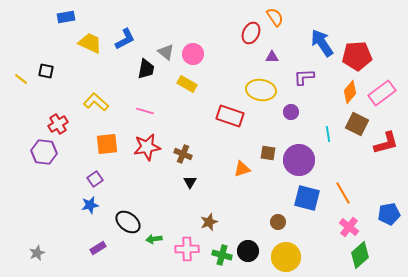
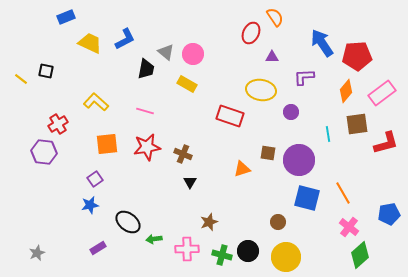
blue rectangle at (66, 17): rotated 12 degrees counterclockwise
orange diamond at (350, 92): moved 4 px left, 1 px up
brown square at (357, 124): rotated 35 degrees counterclockwise
